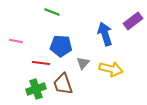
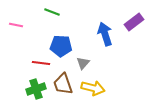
purple rectangle: moved 1 px right, 1 px down
pink line: moved 16 px up
yellow arrow: moved 18 px left, 19 px down
